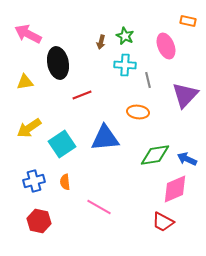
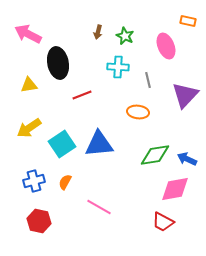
brown arrow: moved 3 px left, 10 px up
cyan cross: moved 7 px left, 2 px down
yellow triangle: moved 4 px right, 3 px down
blue triangle: moved 6 px left, 6 px down
orange semicircle: rotated 35 degrees clockwise
pink diamond: rotated 12 degrees clockwise
